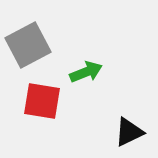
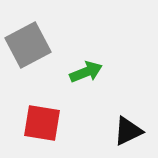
red square: moved 22 px down
black triangle: moved 1 px left, 1 px up
